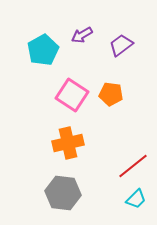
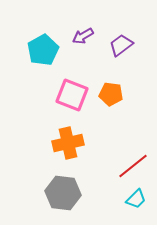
purple arrow: moved 1 px right, 1 px down
pink square: rotated 12 degrees counterclockwise
